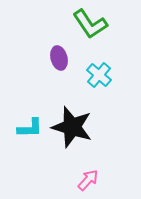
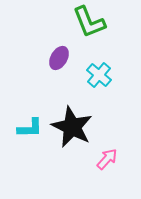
green L-shape: moved 1 px left, 2 px up; rotated 12 degrees clockwise
purple ellipse: rotated 45 degrees clockwise
black star: rotated 9 degrees clockwise
pink arrow: moved 19 px right, 21 px up
